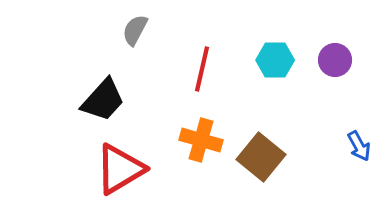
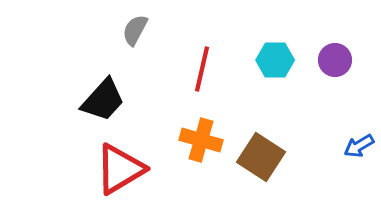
blue arrow: rotated 88 degrees clockwise
brown square: rotated 6 degrees counterclockwise
